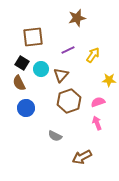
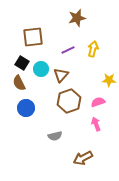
yellow arrow: moved 6 px up; rotated 21 degrees counterclockwise
pink arrow: moved 1 px left, 1 px down
gray semicircle: rotated 40 degrees counterclockwise
brown arrow: moved 1 px right, 1 px down
